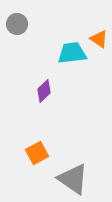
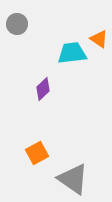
purple diamond: moved 1 px left, 2 px up
